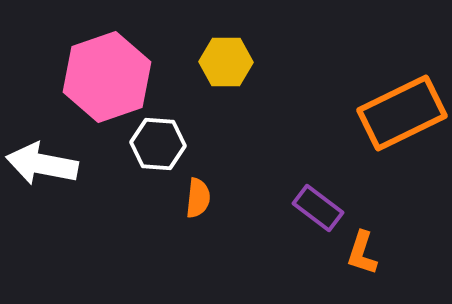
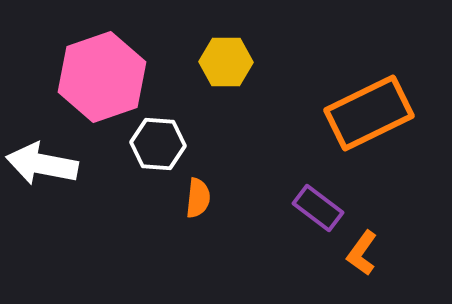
pink hexagon: moved 5 px left
orange rectangle: moved 33 px left
orange L-shape: rotated 18 degrees clockwise
